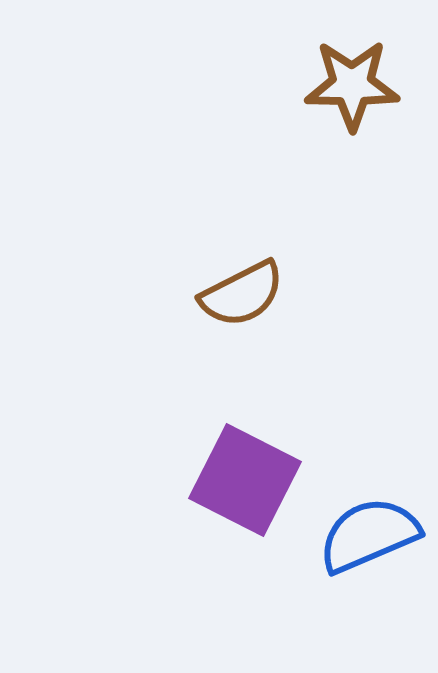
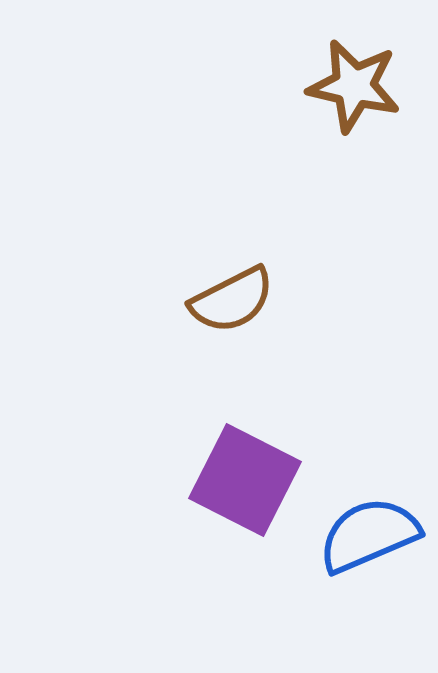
brown star: moved 2 px right, 1 px down; rotated 12 degrees clockwise
brown semicircle: moved 10 px left, 6 px down
